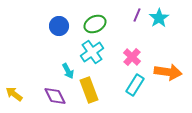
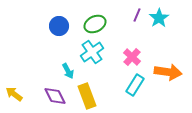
yellow rectangle: moved 2 px left, 6 px down
